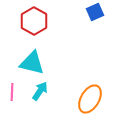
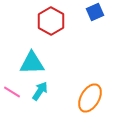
red hexagon: moved 17 px right
cyan triangle: rotated 16 degrees counterclockwise
pink line: rotated 60 degrees counterclockwise
orange ellipse: moved 1 px up
